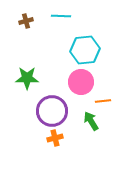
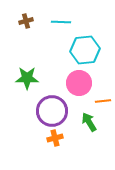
cyan line: moved 6 px down
pink circle: moved 2 px left, 1 px down
green arrow: moved 2 px left, 1 px down
